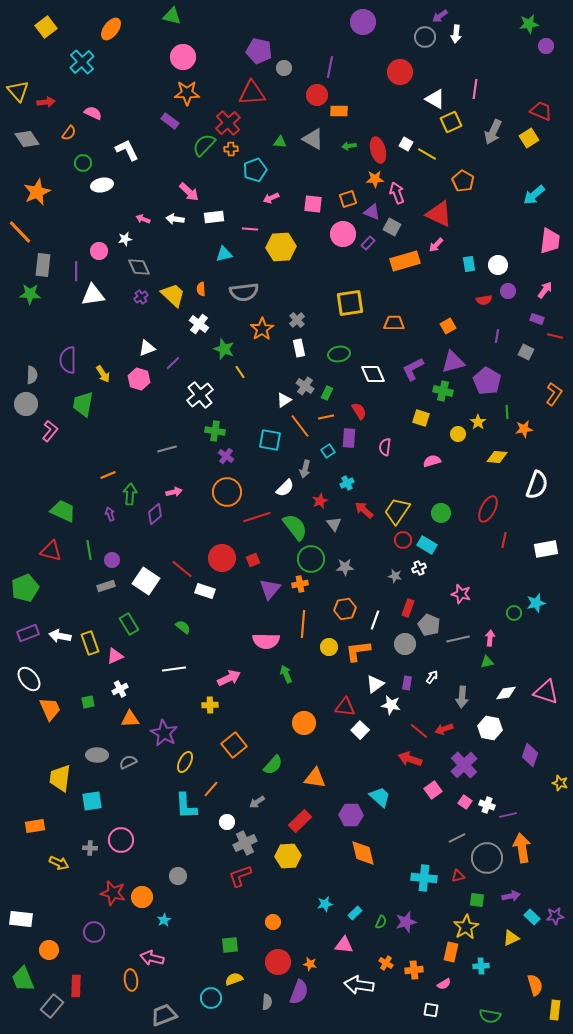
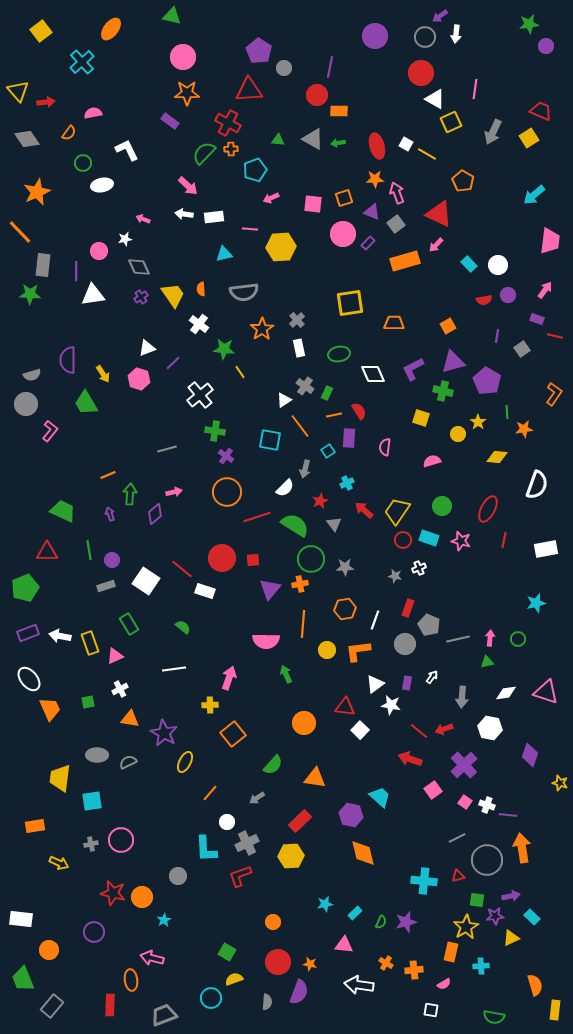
purple circle at (363, 22): moved 12 px right, 14 px down
yellow square at (46, 27): moved 5 px left, 4 px down
purple pentagon at (259, 51): rotated 20 degrees clockwise
red circle at (400, 72): moved 21 px right, 1 px down
red triangle at (252, 93): moved 3 px left, 3 px up
pink semicircle at (93, 113): rotated 36 degrees counterclockwise
red cross at (228, 123): rotated 20 degrees counterclockwise
green triangle at (280, 142): moved 2 px left, 2 px up
green semicircle at (204, 145): moved 8 px down
green arrow at (349, 146): moved 11 px left, 3 px up
red ellipse at (378, 150): moved 1 px left, 4 px up
pink arrow at (189, 192): moved 1 px left, 6 px up
orange square at (348, 199): moved 4 px left, 1 px up
white arrow at (175, 219): moved 9 px right, 5 px up
gray square at (392, 227): moved 4 px right, 3 px up; rotated 24 degrees clockwise
cyan rectangle at (469, 264): rotated 35 degrees counterclockwise
purple circle at (508, 291): moved 4 px down
yellow trapezoid at (173, 295): rotated 12 degrees clockwise
green star at (224, 349): rotated 15 degrees counterclockwise
gray square at (526, 352): moved 4 px left, 3 px up; rotated 28 degrees clockwise
gray semicircle at (32, 375): rotated 72 degrees clockwise
green trapezoid at (83, 404): moved 3 px right, 1 px up; rotated 40 degrees counterclockwise
orange line at (326, 417): moved 8 px right, 2 px up
green circle at (441, 513): moved 1 px right, 7 px up
green semicircle at (295, 527): moved 2 px up; rotated 20 degrees counterclockwise
cyan rectangle at (427, 545): moved 2 px right, 7 px up; rotated 12 degrees counterclockwise
red triangle at (51, 551): moved 4 px left, 1 px down; rotated 15 degrees counterclockwise
red square at (253, 560): rotated 16 degrees clockwise
pink star at (461, 594): moved 53 px up
green circle at (514, 613): moved 4 px right, 26 px down
yellow circle at (329, 647): moved 2 px left, 3 px down
pink arrow at (229, 678): rotated 45 degrees counterclockwise
orange triangle at (130, 719): rotated 12 degrees clockwise
orange square at (234, 745): moved 1 px left, 11 px up
orange line at (211, 789): moved 1 px left, 4 px down
gray arrow at (257, 802): moved 4 px up
cyan L-shape at (186, 806): moved 20 px right, 43 px down
purple hexagon at (351, 815): rotated 10 degrees clockwise
purple line at (508, 815): rotated 18 degrees clockwise
gray cross at (245, 843): moved 2 px right
gray cross at (90, 848): moved 1 px right, 4 px up; rotated 16 degrees counterclockwise
yellow hexagon at (288, 856): moved 3 px right
gray circle at (487, 858): moved 2 px down
cyan cross at (424, 878): moved 3 px down
purple star at (555, 916): moved 60 px left
green square at (230, 945): moved 3 px left, 7 px down; rotated 36 degrees clockwise
red rectangle at (76, 986): moved 34 px right, 19 px down
green semicircle at (490, 1016): moved 4 px right, 1 px down
